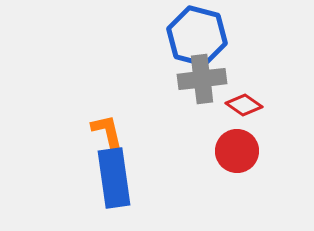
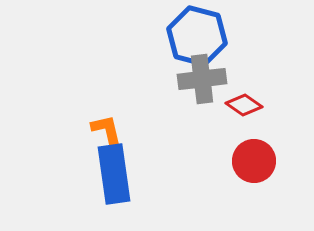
red circle: moved 17 px right, 10 px down
blue rectangle: moved 4 px up
